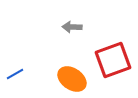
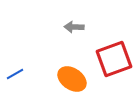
gray arrow: moved 2 px right
red square: moved 1 px right, 1 px up
